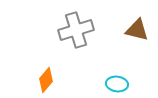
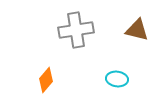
gray cross: rotated 8 degrees clockwise
cyan ellipse: moved 5 px up
